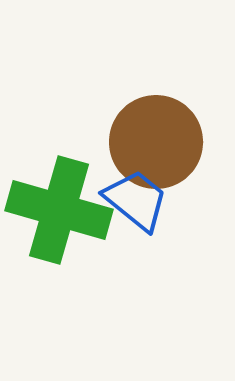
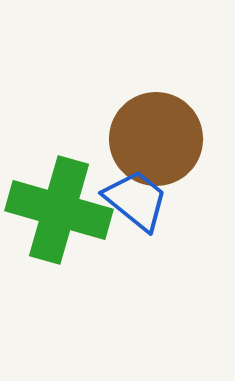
brown circle: moved 3 px up
